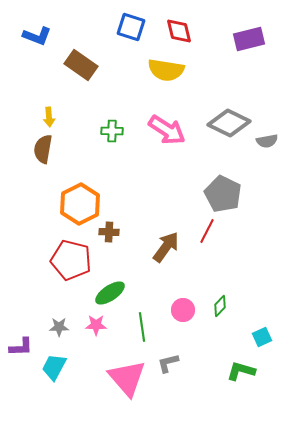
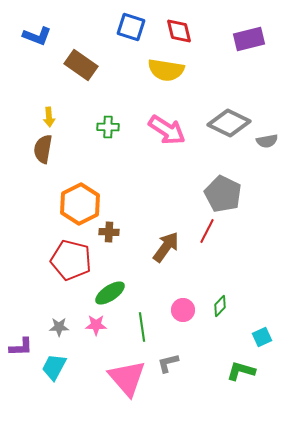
green cross: moved 4 px left, 4 px up
